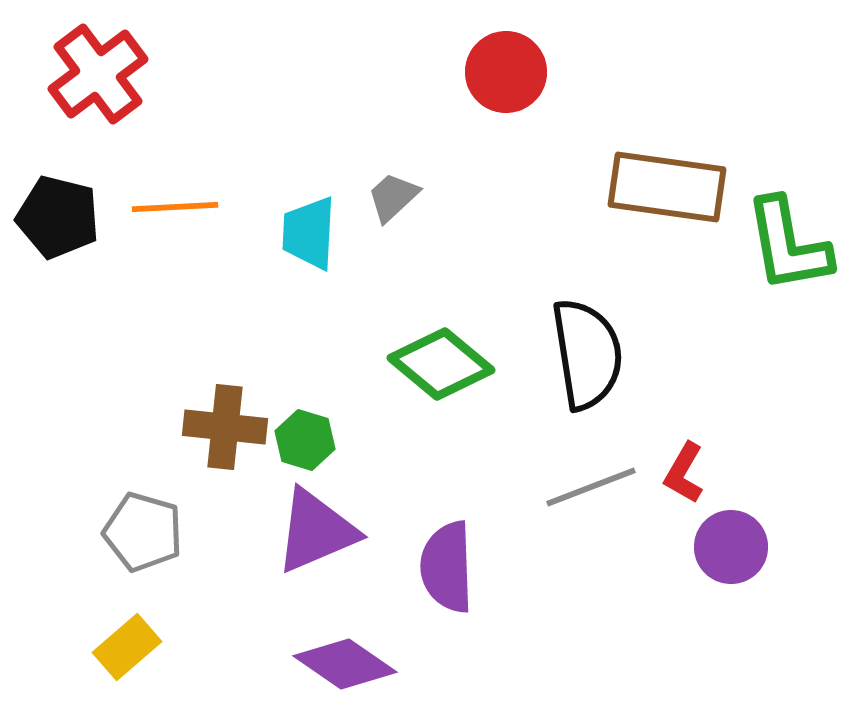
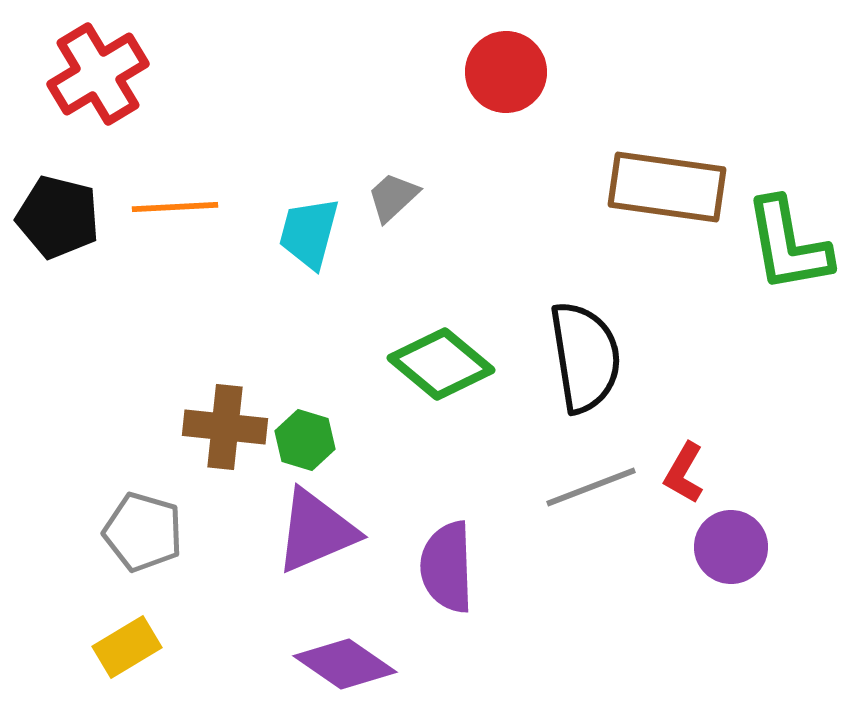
red cross: rotated 6 degrees clockwise
cyan trapezoid: rotated 12 degrees clockwise
black semicircle: moved 2 px left, 3 px down
yellow rectangle: rotated 10 degrees clockwise
